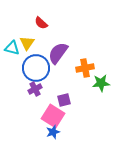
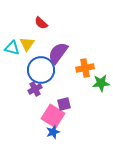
yellow triangle: moved 1 px down
blue circle: moved 5 px right, 2 px down
purple square: moved 4 px down
